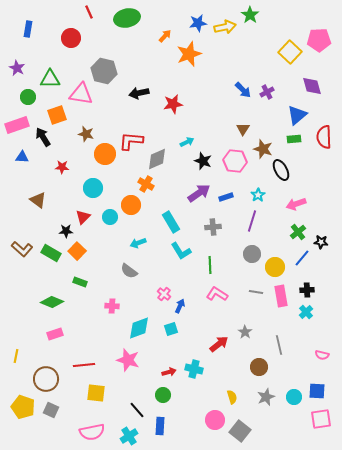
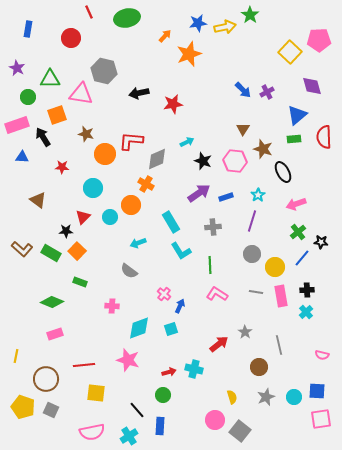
black ellipse at (281, 170): moved 2 px right, 2 px down
